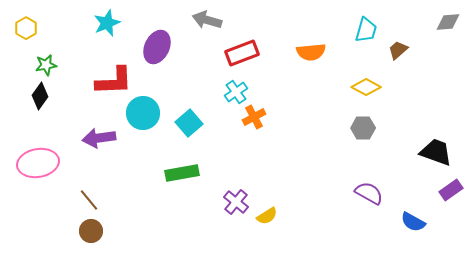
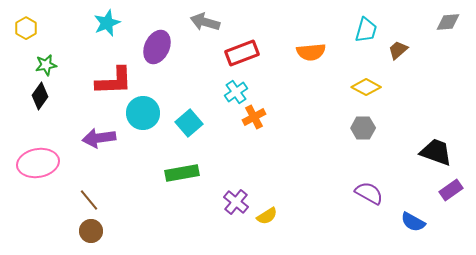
gray arrow: moved 2 px left, 2 px down
